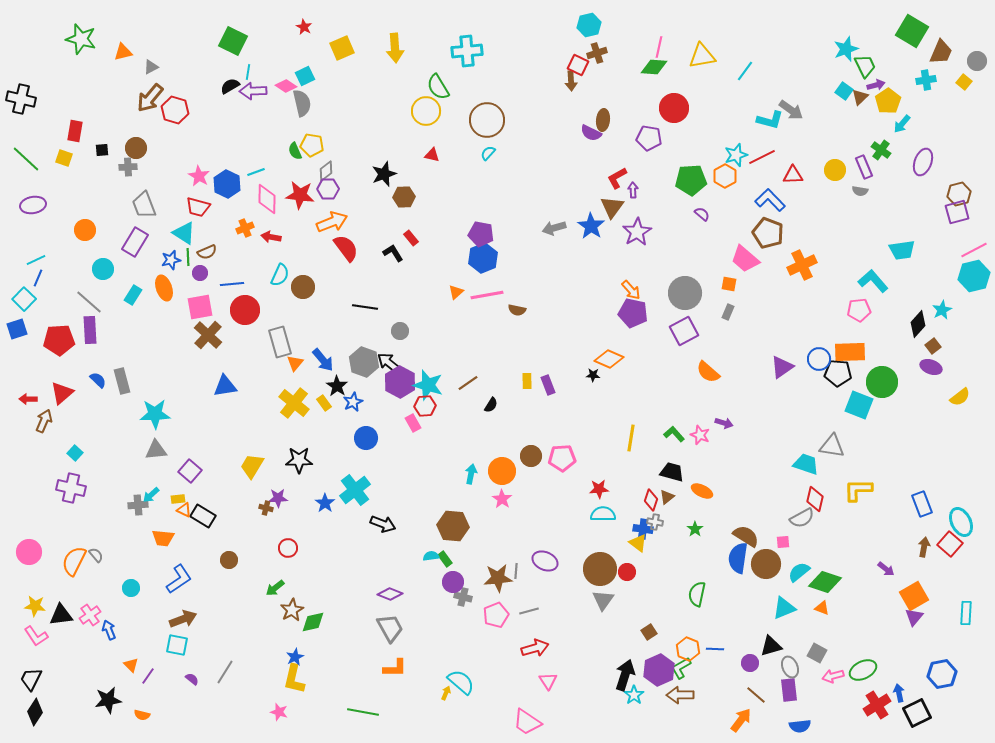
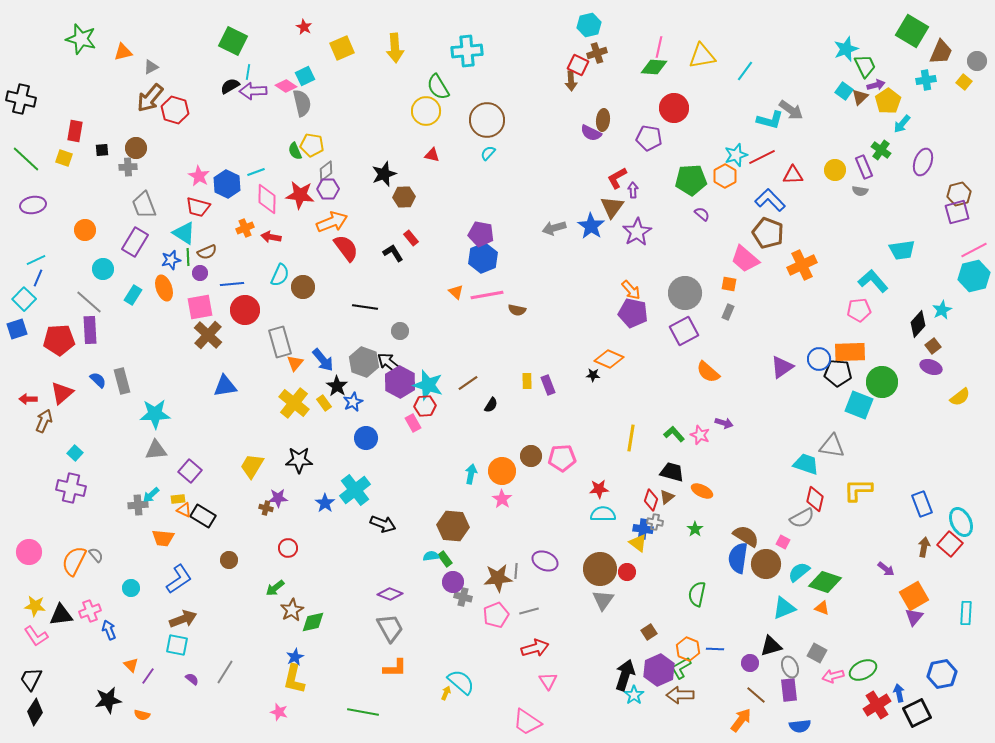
orange triangle at (456, 292): rotated 35 degrees counterclockwise
pink square at (783, 542): rotated 32 degrees clockwise
pink cross at (90, 615): moved 4 px up; rotated 15 degrees clockwise
